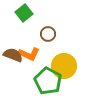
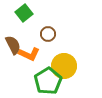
brown semicircle: moved 10 px up; rotated 42 degrees clockwise
green pentagon: rotated 12 degrees clockwise
